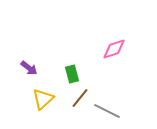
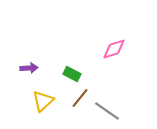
purple arrow: rotated 42 degrees counterclockwise
green rectangle: rotated 48 degrees counterclockwise
yellow triangle: moved 2 px down
gray line: rotated 8 degrees clockwise
